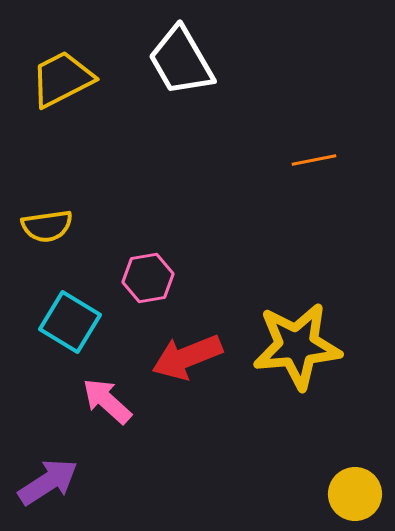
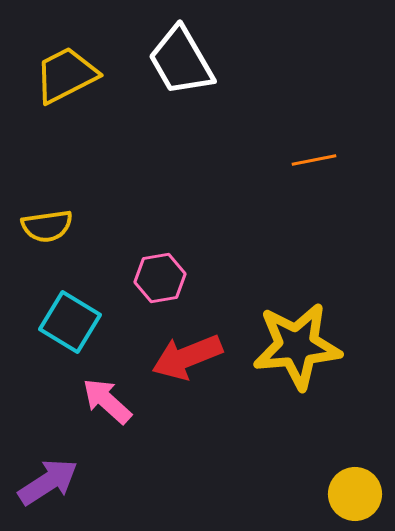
yellow trapezoid: moved 4 px right, 4 px up
pink hexagon: moved 12 px right
